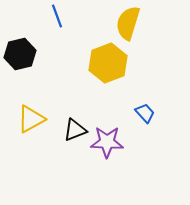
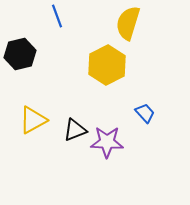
yellow hexagon: moved 1 px left, 2 px down; rotated 6 degrees counterclockwise
yellow triangle: moved 2 px right, 1 px down
